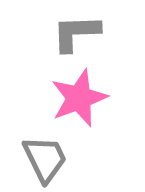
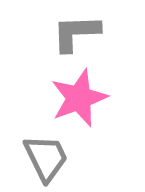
gray trapezoid: moved 1 px right, 1 px up
